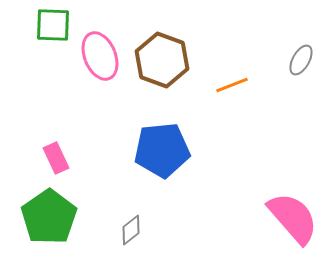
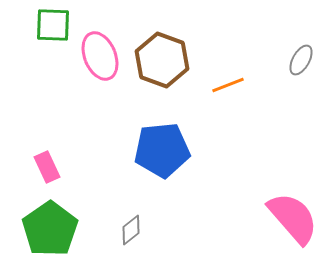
orange line: moved 4 px left
pink rectangle: moved 9 px left, 9 px down
green pentagon: moved 1 px right, 12 px down
